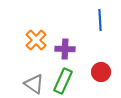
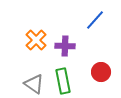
blue line: moved 5 px left; rotated 45 degrees clockwise
purple cross: moved 3 px up
green rectangle: rotated 35 degrees counterclockwise
